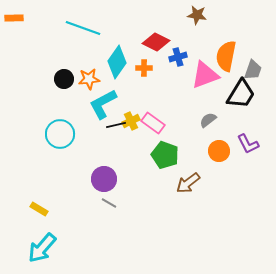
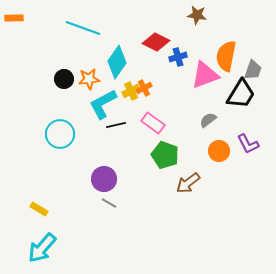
orange cross: moved 20 px down; rotated 28 degrees counterclockwise
yellow cross: moved 30 px up
